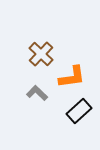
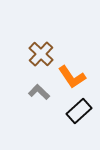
orange L-shape: rotated 64 degrees clockwise
gray L-shape: moved 2 px right, 1 px up
